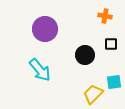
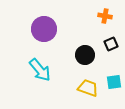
purple circle: moved 1 px left
black square: rotated 24 degrees counterclockwise
yellow trapezoid: moved 5 px left, 6 px up; rotated 65 degrees clockwise
